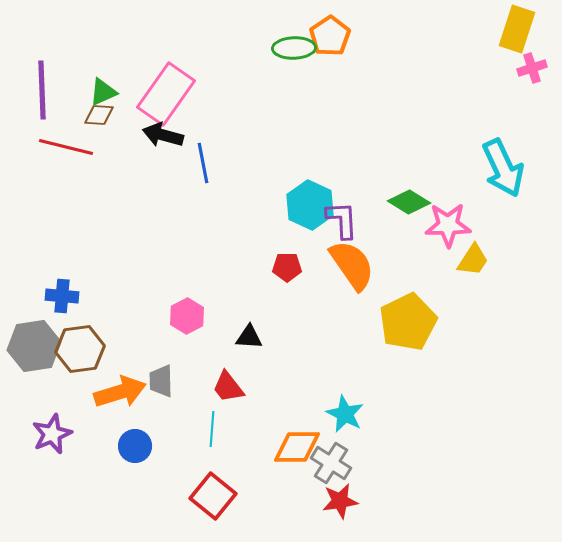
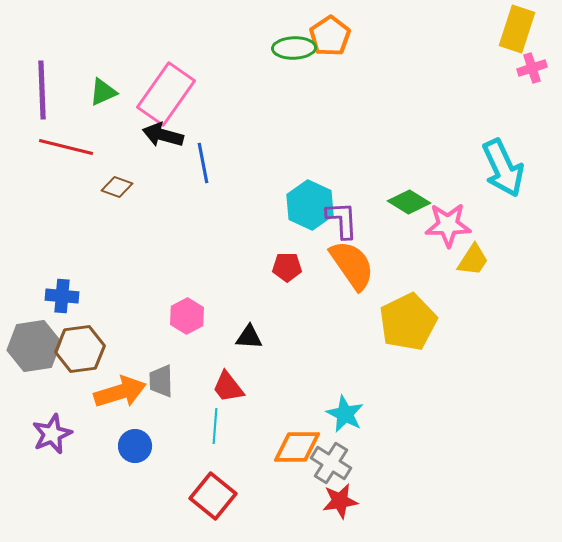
brown diamond: moved 18 px right, 72 px down; rotated 16 degrees clockwise
cyan line: moved 3 px right, 3 px up
